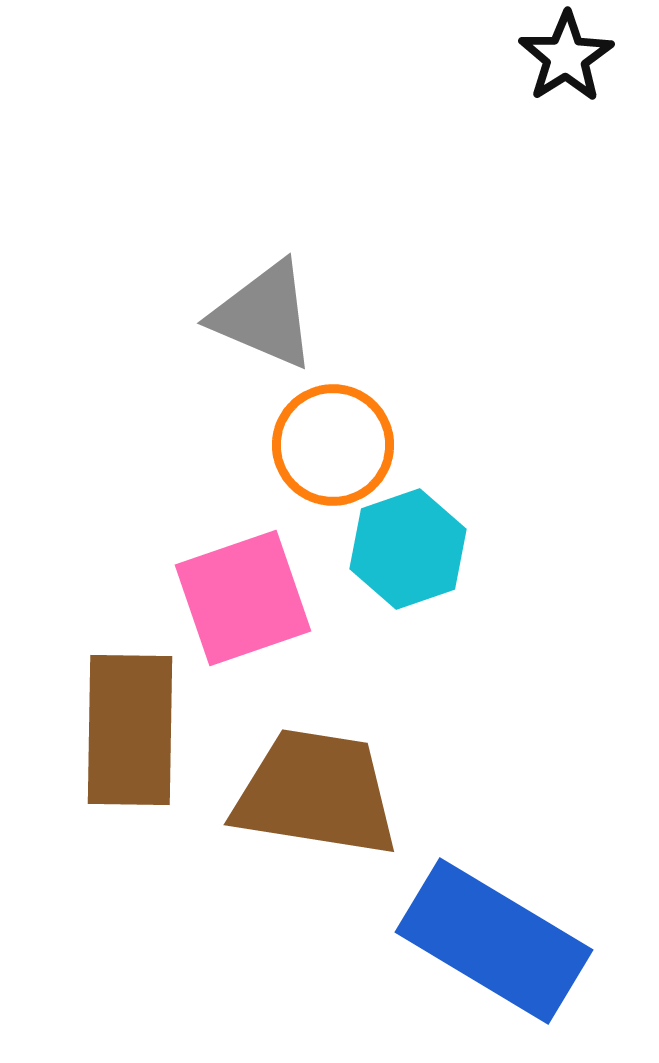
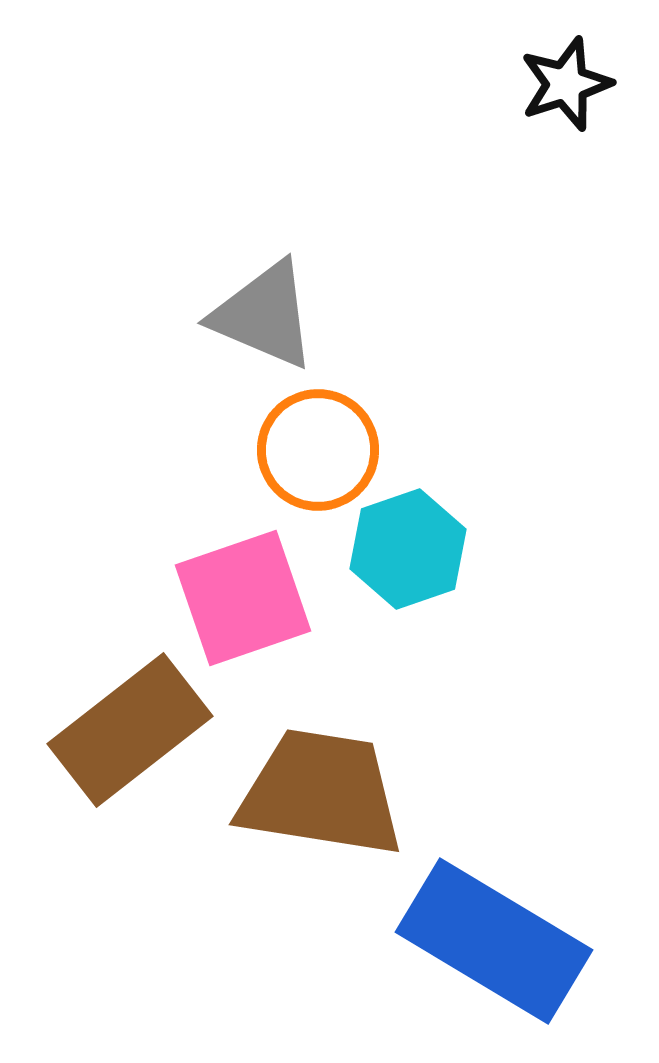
black star: moved 27 px down; rotated 14 degrees clockwise
orange circle: moved 15 px left, 5 px down
brown rectangle: rotated 51 degrees clockwise
brown trapezoid: moved 5 px right
